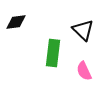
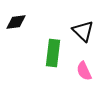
black triangle: moved 1 px down
